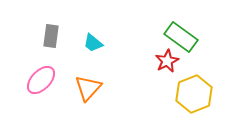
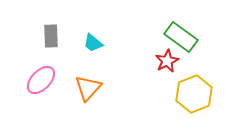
gray rectangle: rotated 10 degrees counterclockwise
